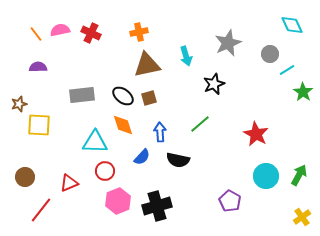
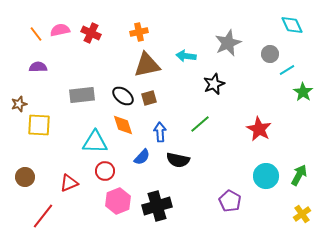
cyan arrow: rotated 114 degrees clockwise
red star: moved 3 px right, 5 px up
red line: moved 2 px right, 6 px down
yellow cross: moved 3 px up
